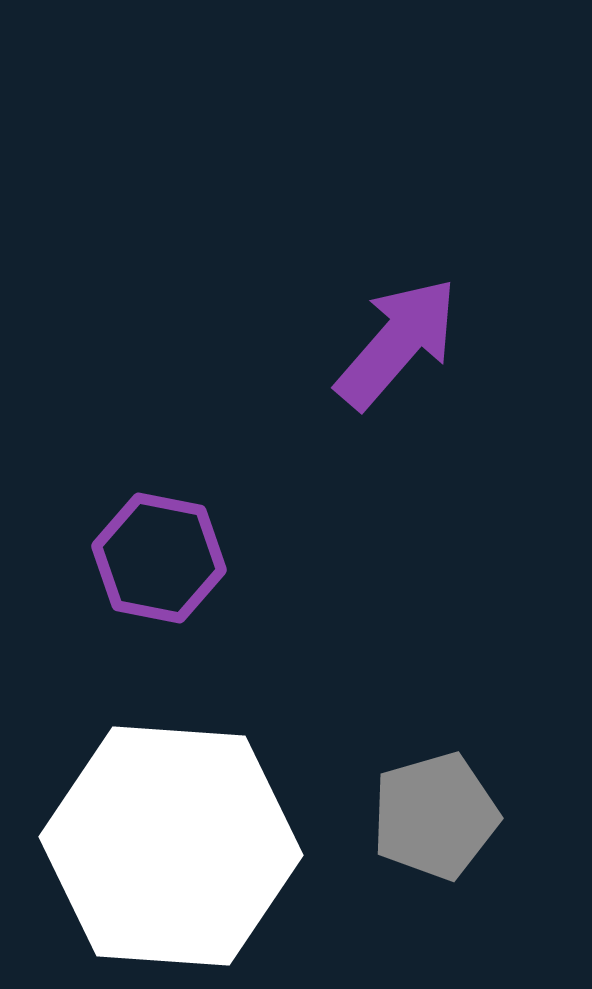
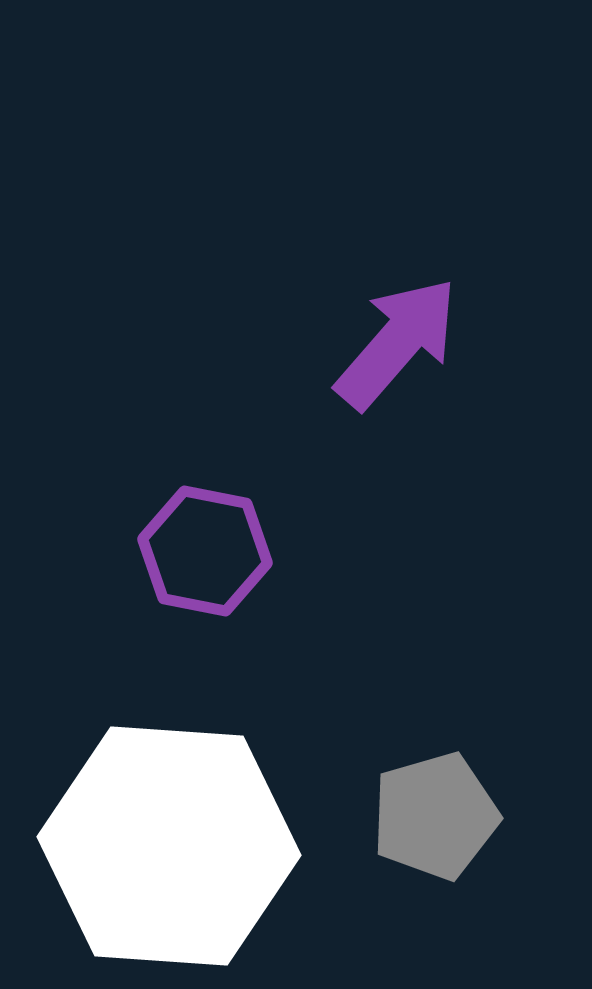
purple hexagon: moved 46 px right, 7 px up
white hexagon: moved 2 px left
